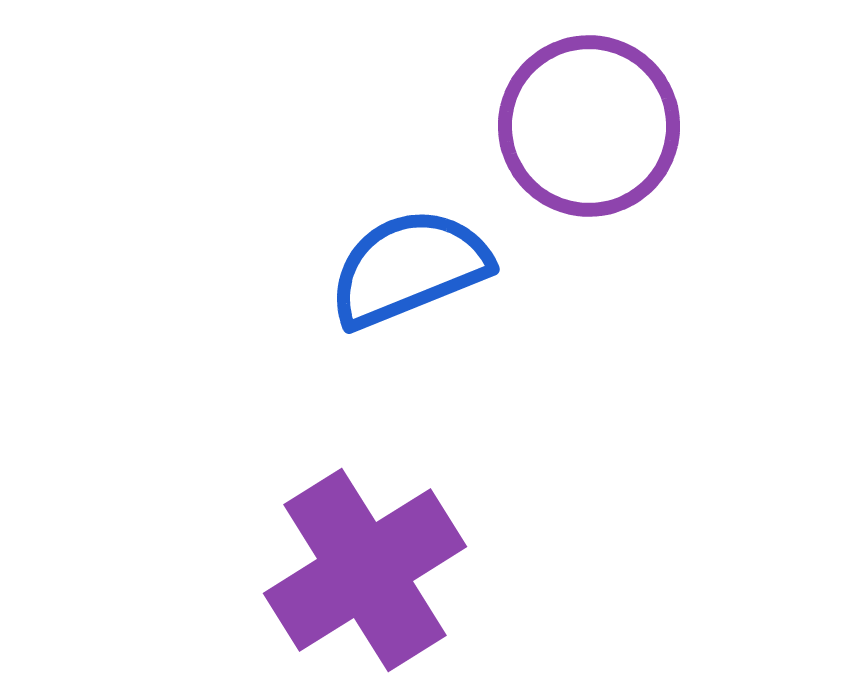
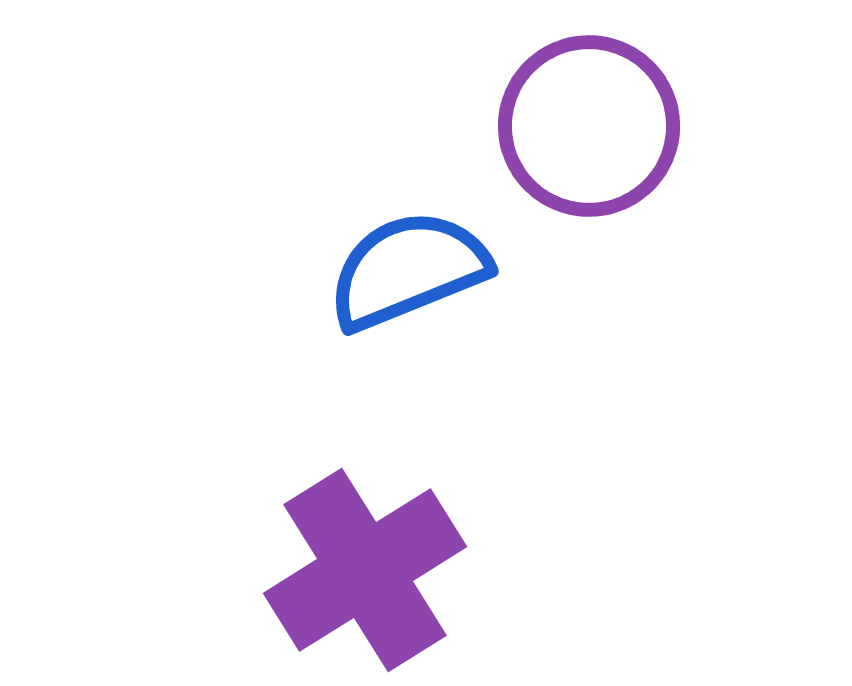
blue semicircle: moved 1 px left, 2 px down
